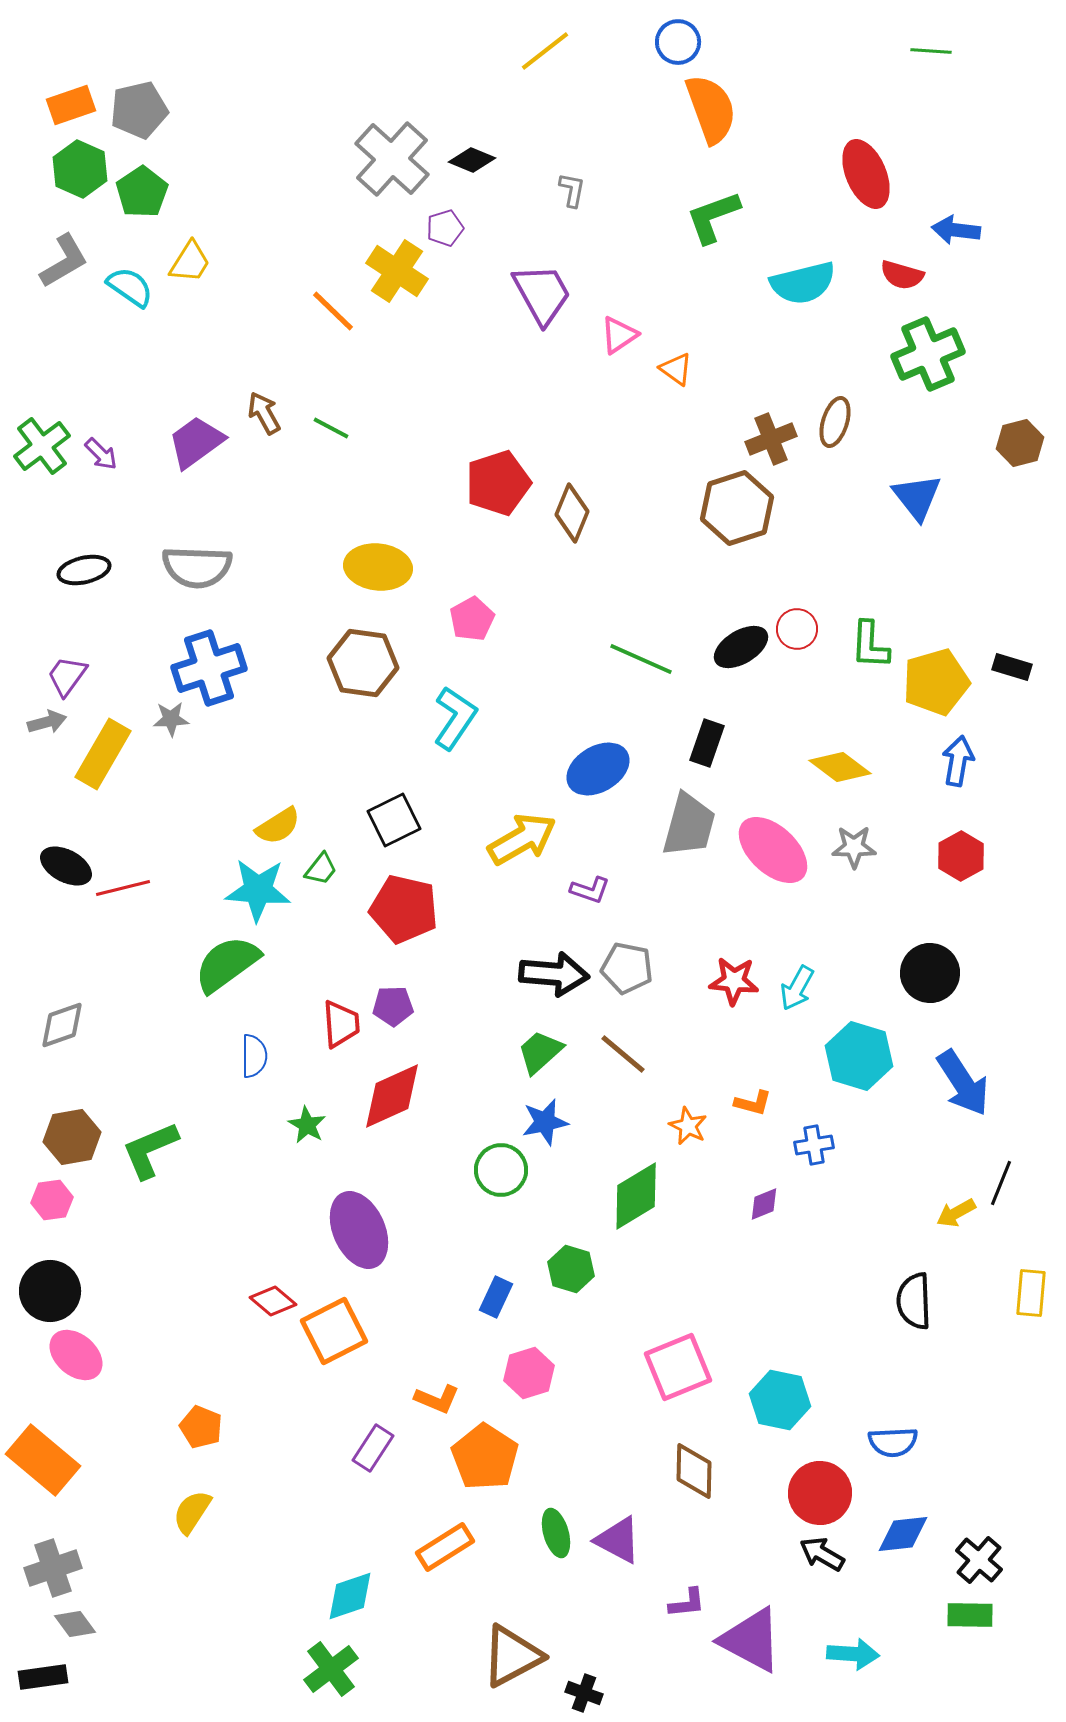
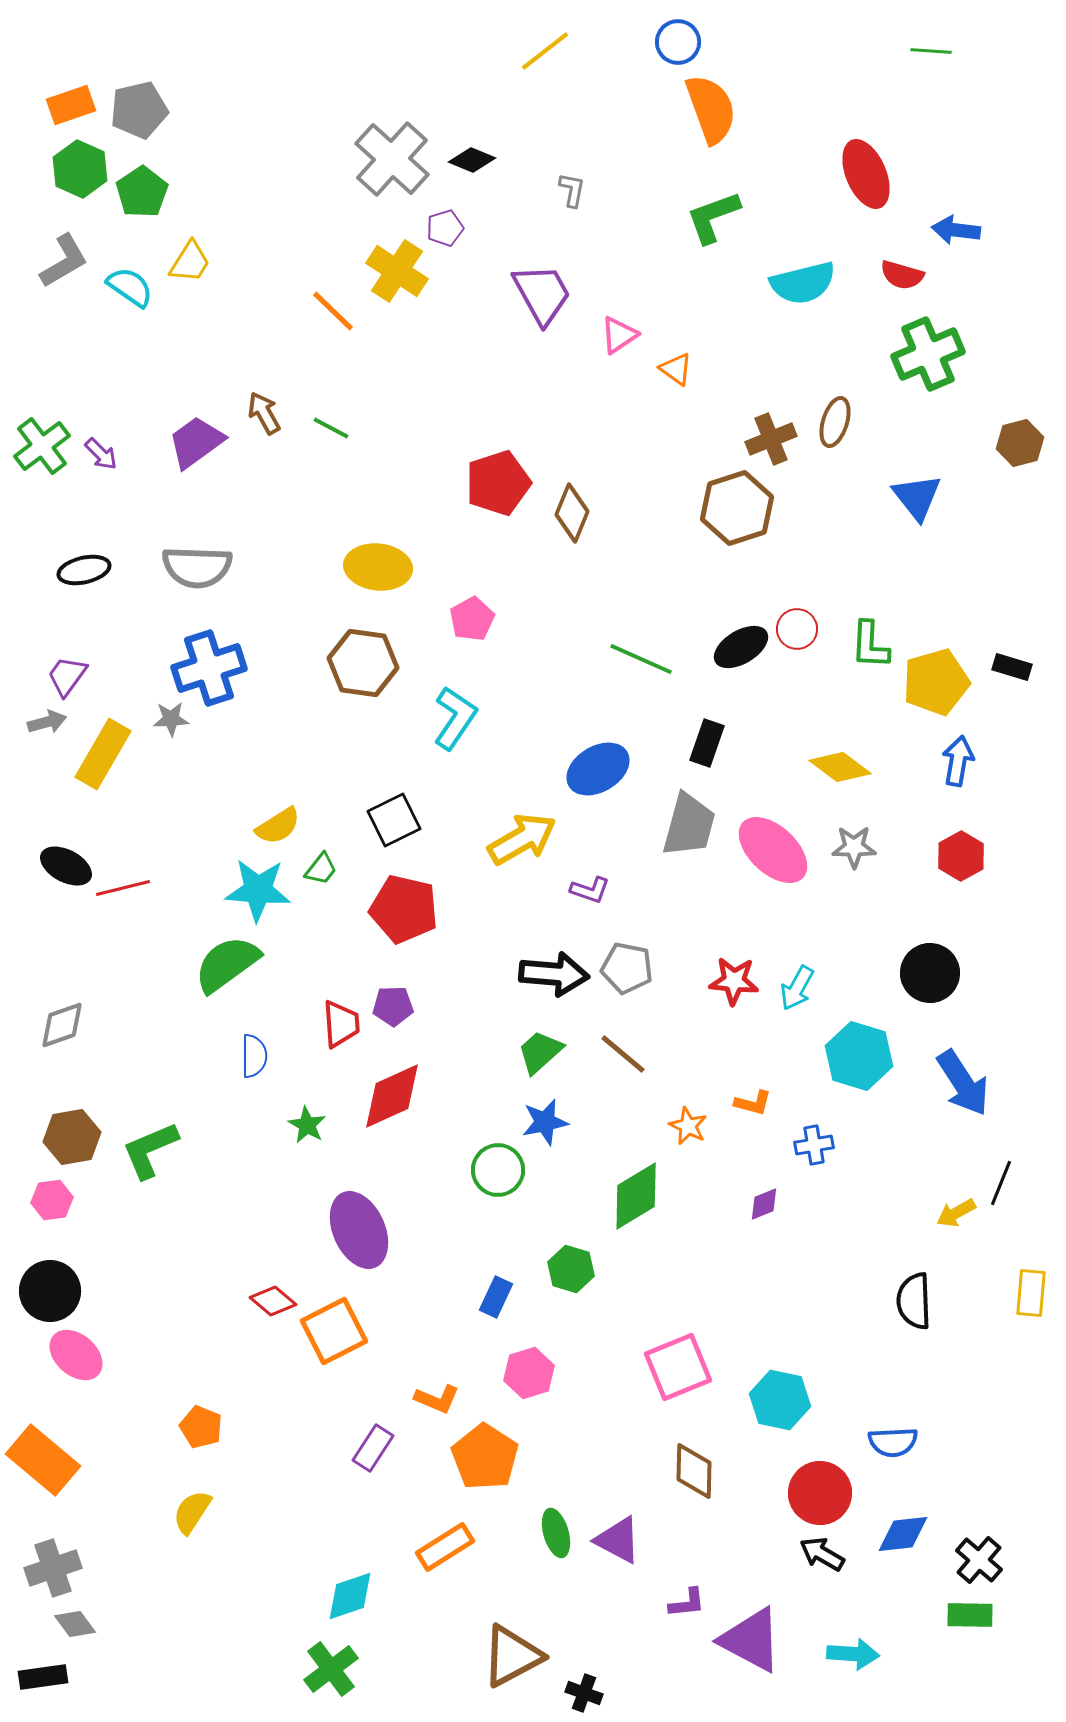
green circle at (501, 1170): moved 3 px left
